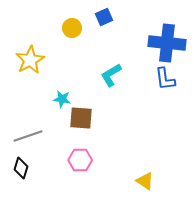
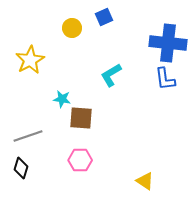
blue cross: moved 1 px right
